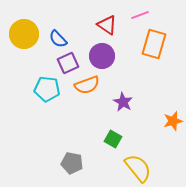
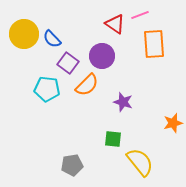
red triangle: moved 8 px right, 1 px up
blue semicircle: moved 6 px left
orange rectangle: rotated 20 degrees counterclockwise
purple square: rotated 30 degrees counterclockwise
orange semicircle: rotated 25 degrees counterclockwise
purple star: rotated 12 degrees counterclockwise
orange star: moved 2 px down
green square: rotated 24 degrees counterclockwise
gray pentagon: moved 2 px down; rotated 20 degrees counterclockwise
yellow semicircle: moved 2 px right, 6 px up
